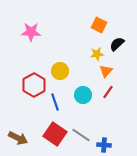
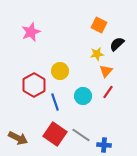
pink star: rotated 24 degrees counterclockwise
cyan circle: moved 1 px down
